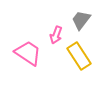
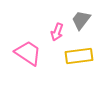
pink arrow: moved 1 px right, 3 px up
yellow rectangle: rotated 64 degrees counterclockwise
